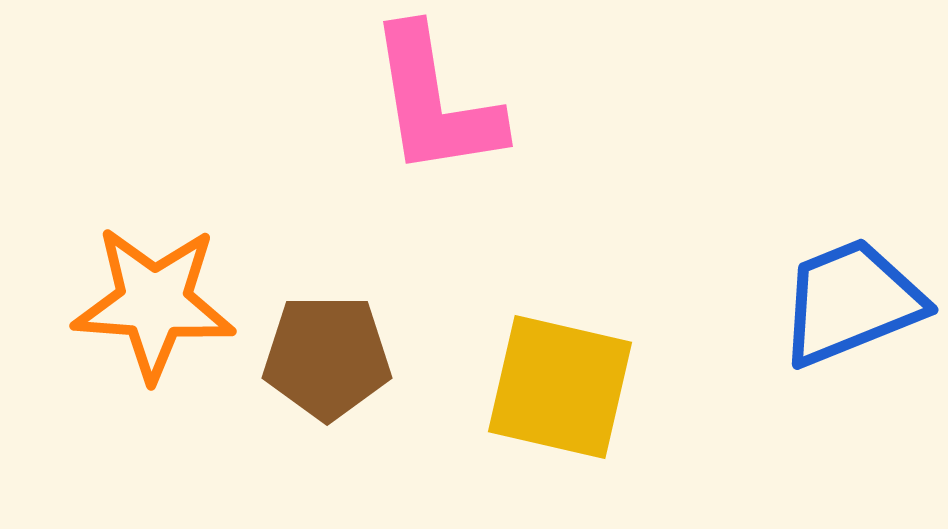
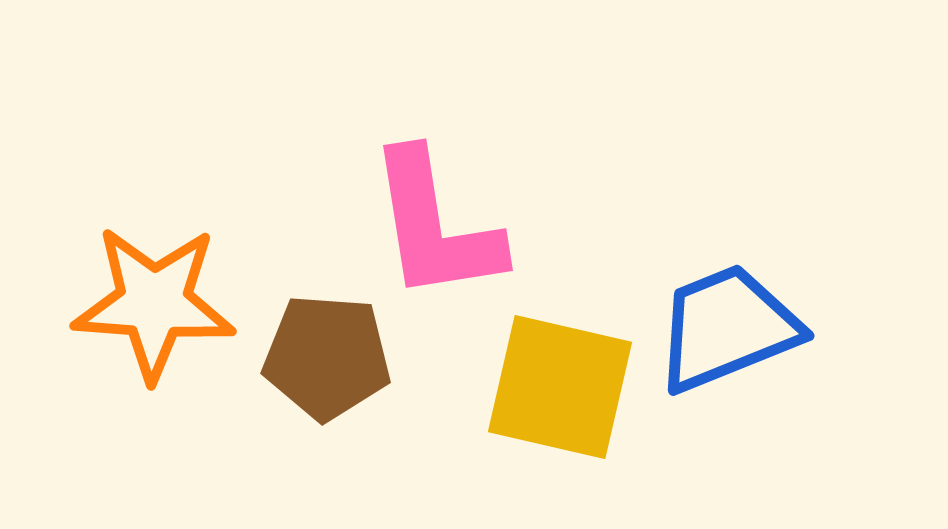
pink L-shape: moved 124 px down
blue trapezoid: moved 124 px left, 26 px down
brown pentagon: rotated 4 degrees clockwise
